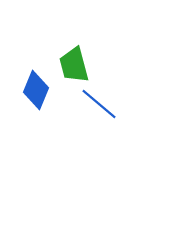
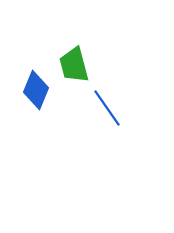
blue line: moved 8 px right, 4 px down; rotated 15 degrees clockwise
